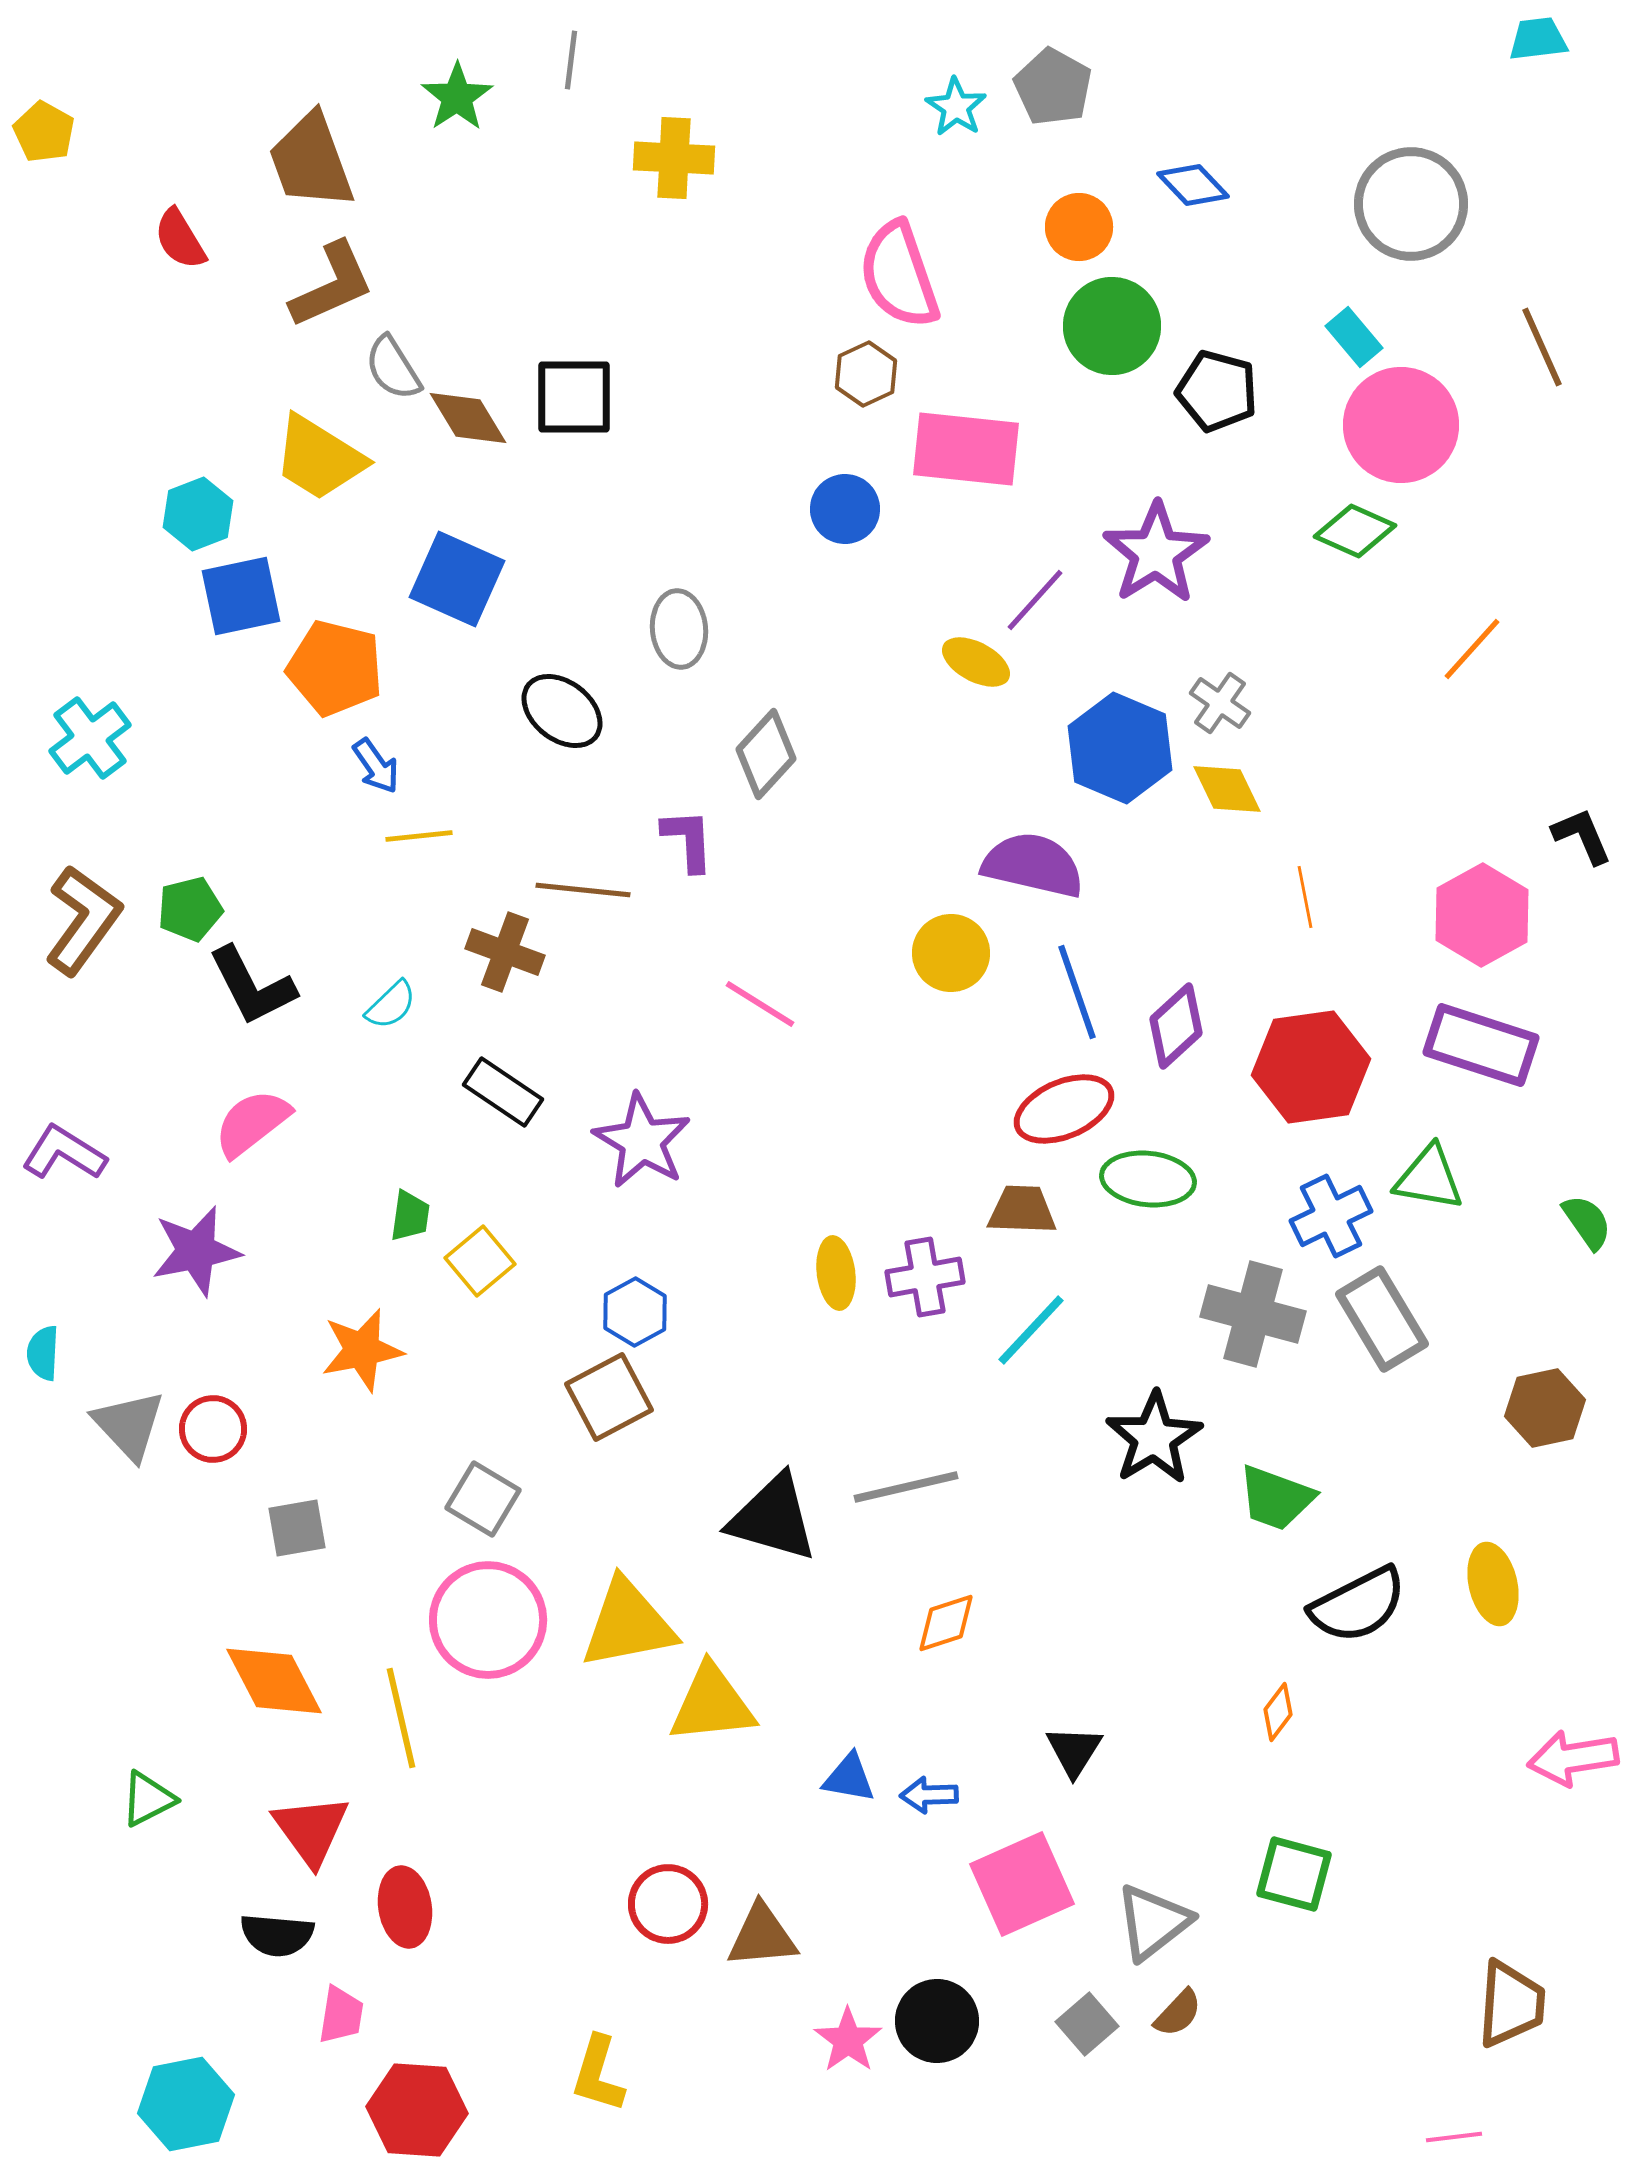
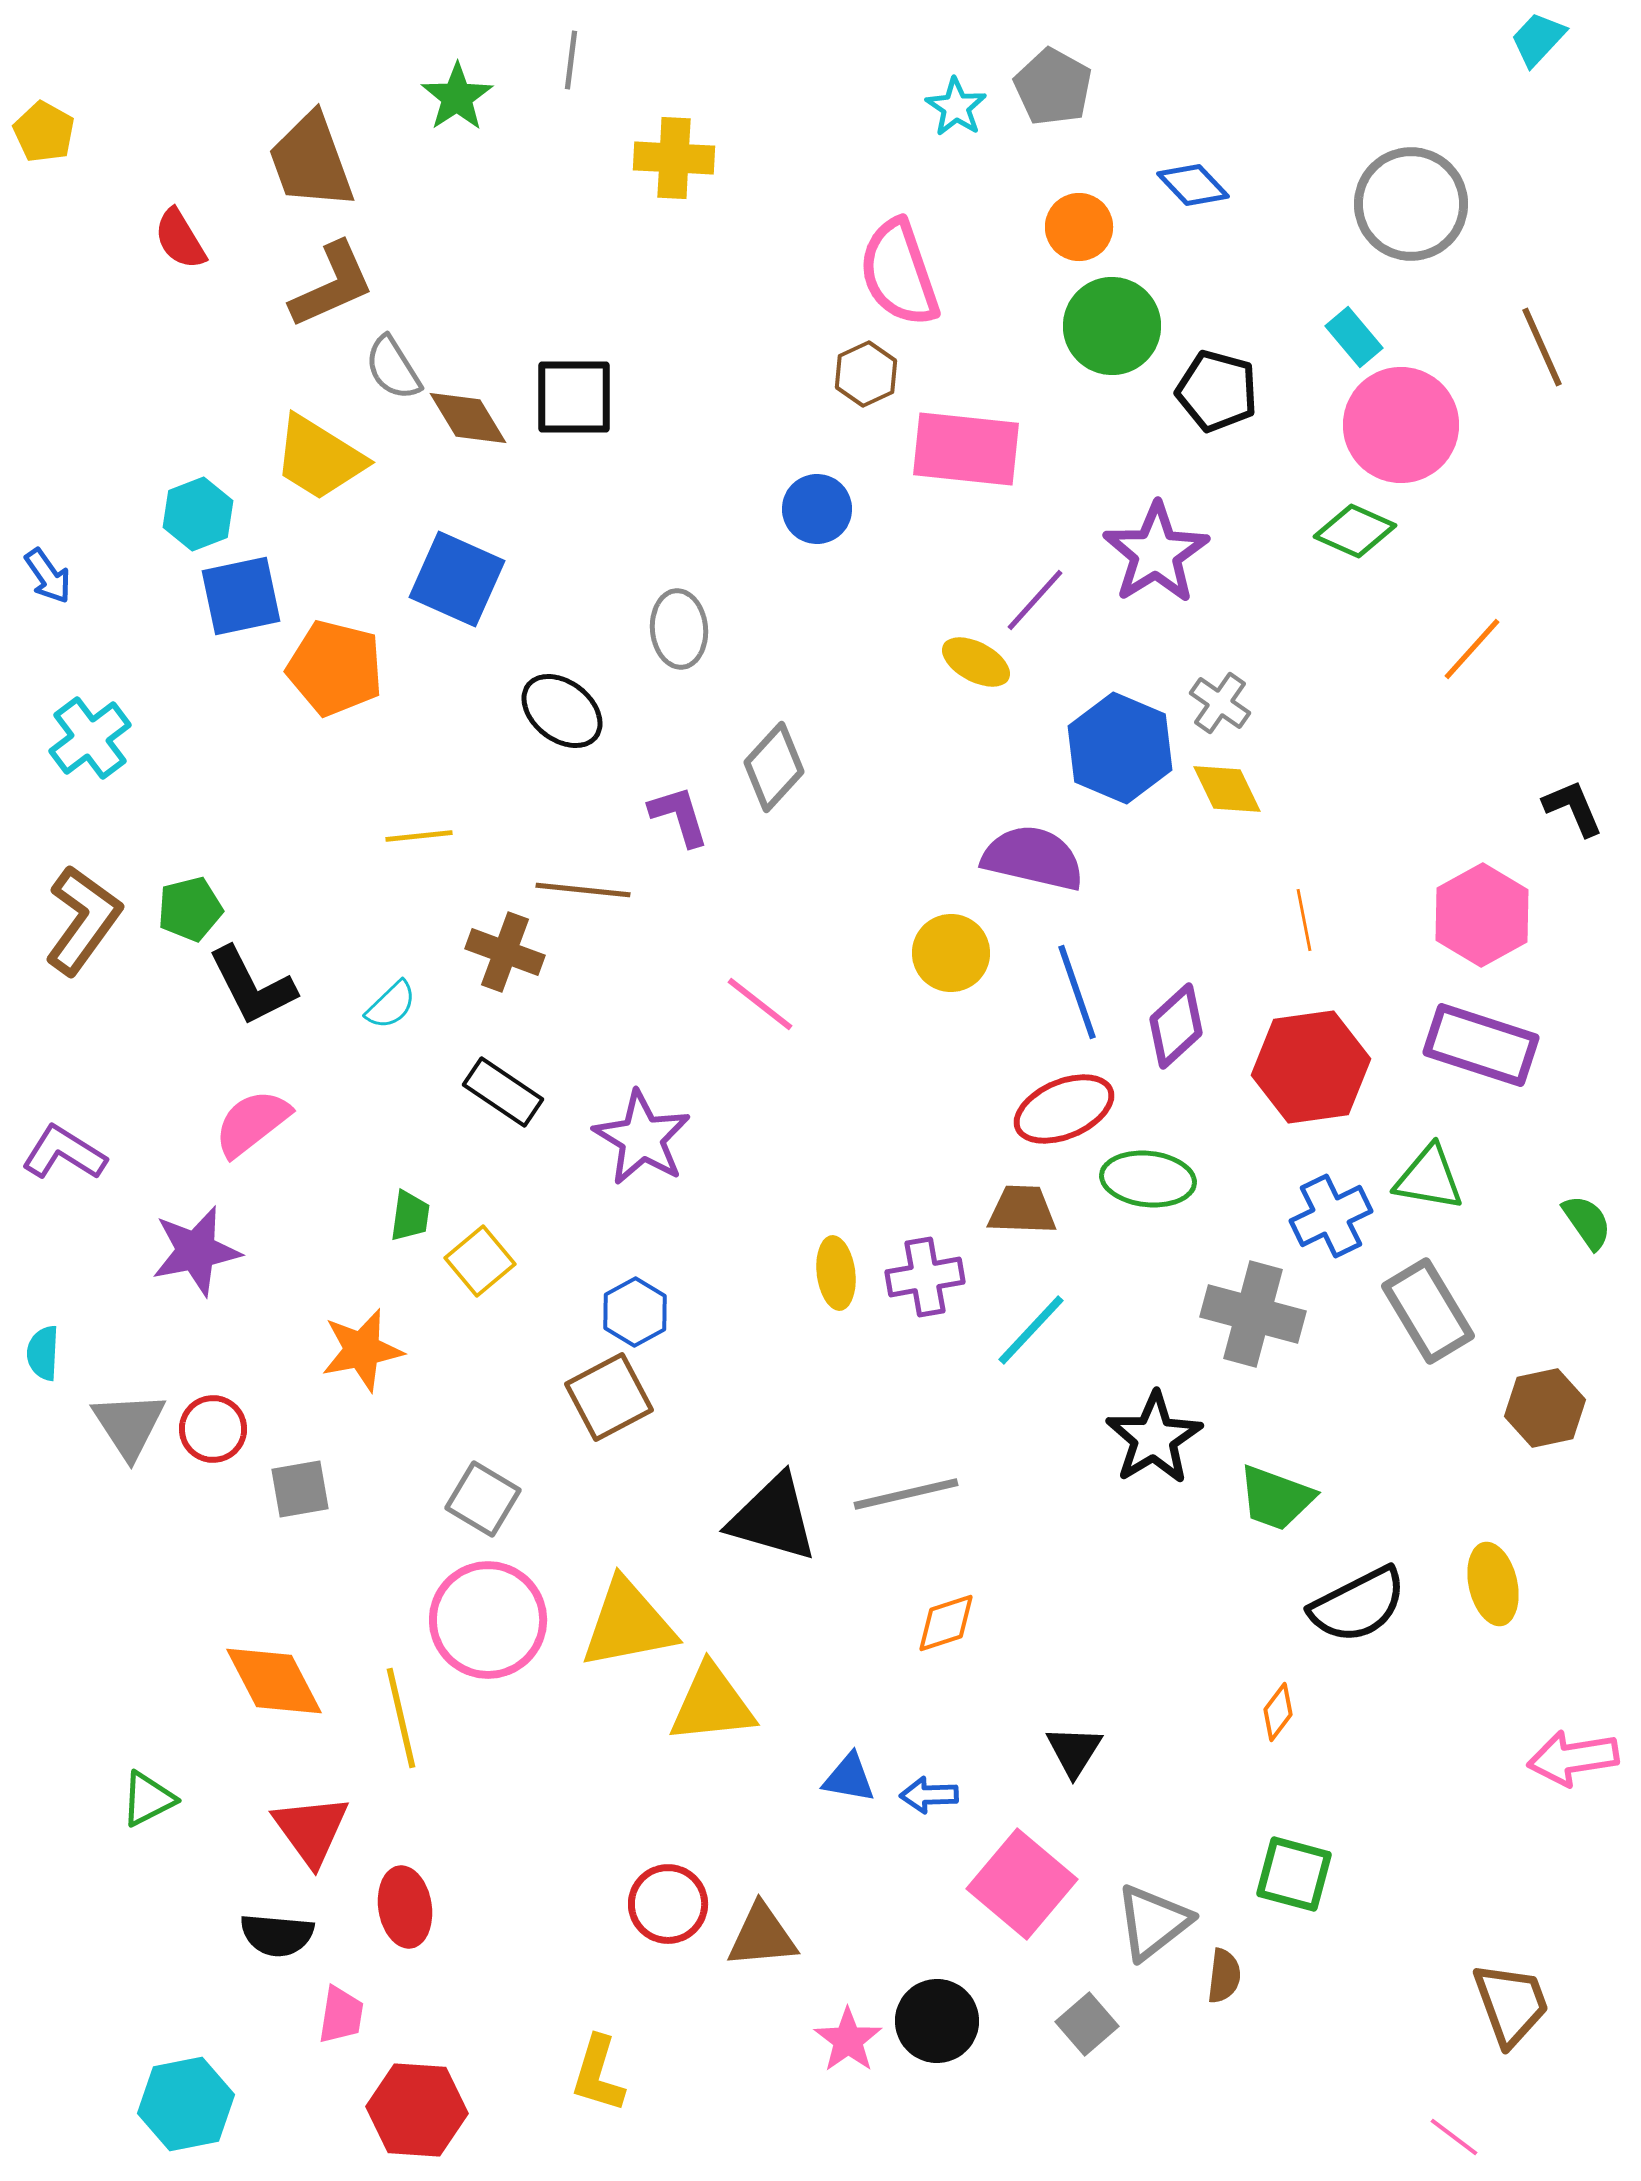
cyan trapezoid at (1538, 39): rotated 40 degrees counterclockwise
pink semicircle at (899, 275): moved 2 px up
blue circle at (845, 509): moved 28 px left
gray diamond at (766, 754): moved 8 px right, 13 px down
blue arrow at (376, 766): moved 328 px left, 190 px up
black L-shape at (1582, 836): moved 9 px left, 28 px up
purple L-shape at (688, 840): moved 9 px left, 24 px up; rotated 14 degrees counterclockwise
purple semicircle at (1033, 865): moved 7 px up
orange line at (1305, 897): moved 1 px left, 23 px down
pink line at (760, 1004): rotated 6 degrees clockwise
purple star at (642, 1141): moved 3 px up
gray rectangle at (1382, 1319): moved 46 px right, 8 px up
gray triangle at (129, 1425): rotated 10 degrees clockwise
gray line at (906, 1487): moved 7 px down
gray square at (297, 1528): moved 3 px right, 39 px up
pink square at (1022, 1884): rotated 26 degrees counterclockwise
brown trapezoid at (1511, 2004): rotated 24 degrees counterclockwise
brown semicircle at (1178, 2013): moved 46 px right, 37 px up; rotated 36 degrees counterclockwise
pink line at (1454, 2137): rotated 44 degrees clockwise
